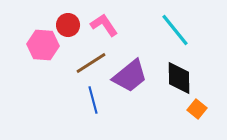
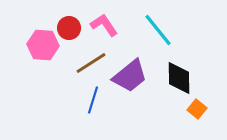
red circle: moved 1 px right, 3 px down
cyan line: moved 17 px left
blue line: rotated 32 degrees clockwise
